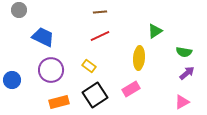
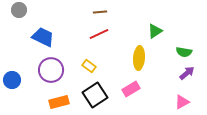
red line: moved 1 px left, 2 px up
